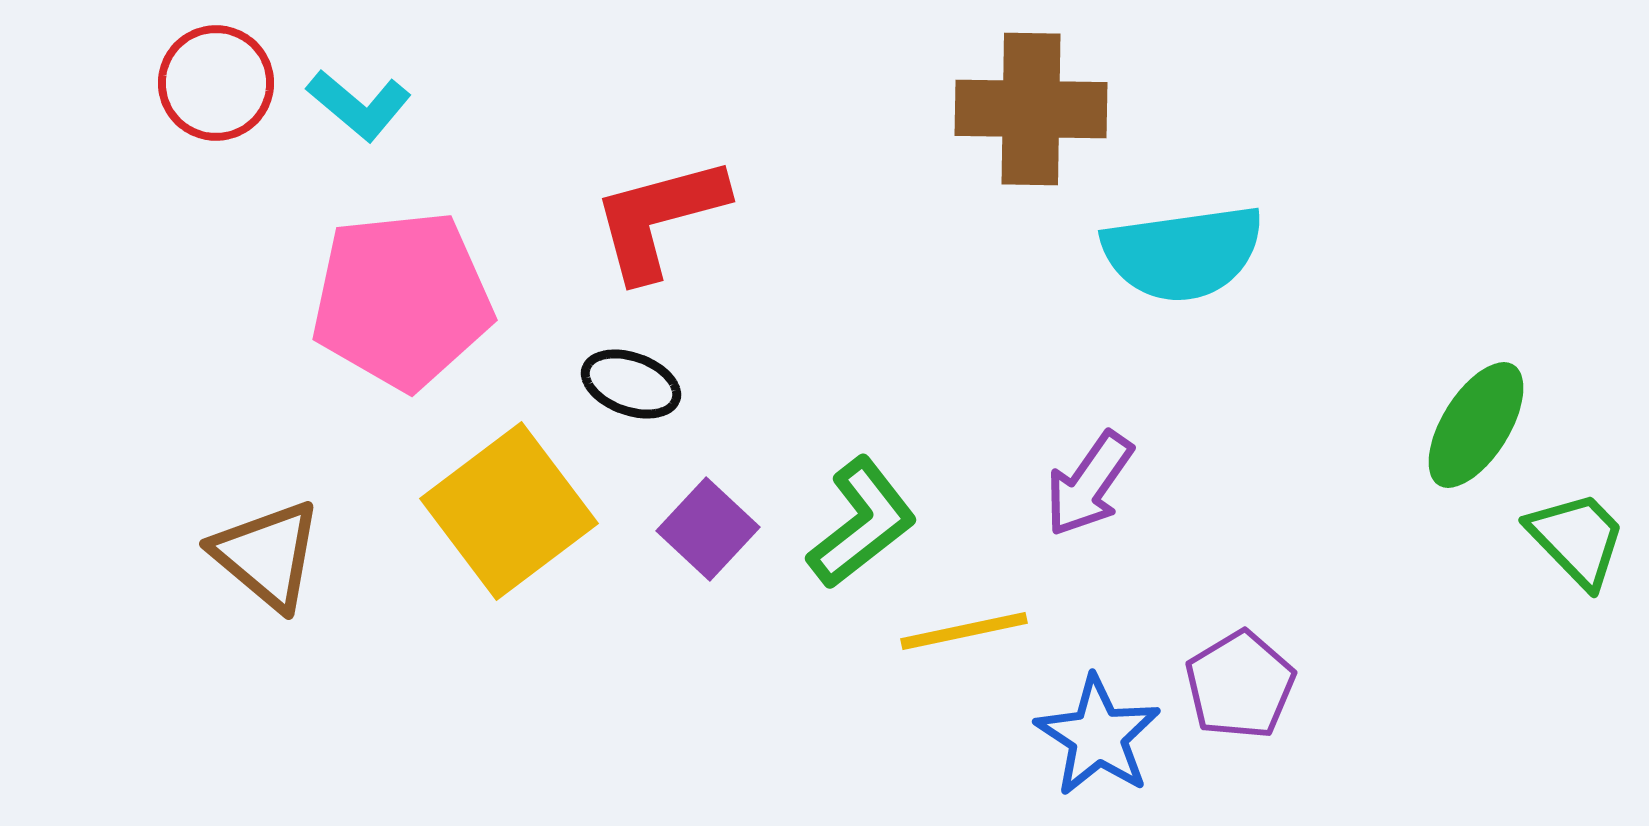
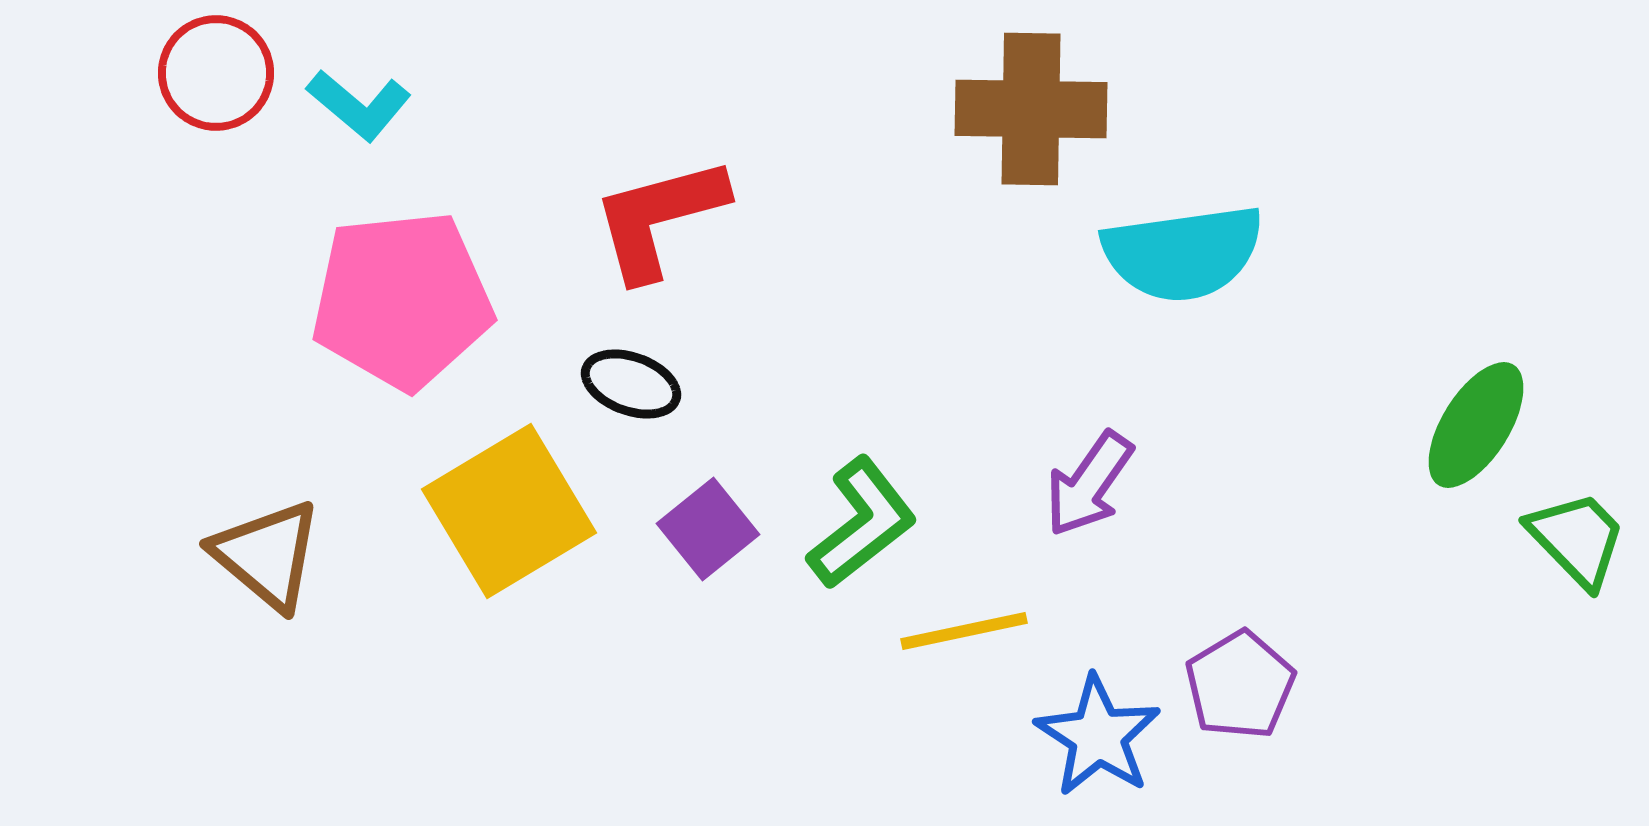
red circle: moved 10 px up
yellow square: rotated 6 degrees clockwise
purple square: rotated 8 degrees clockwise
